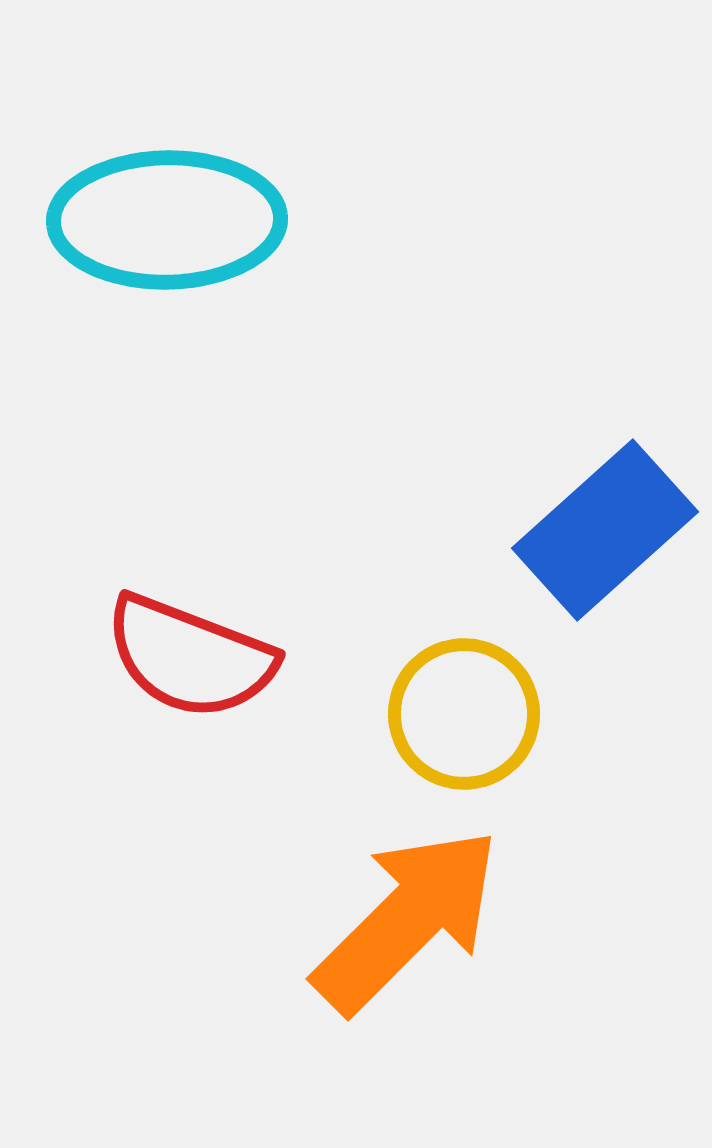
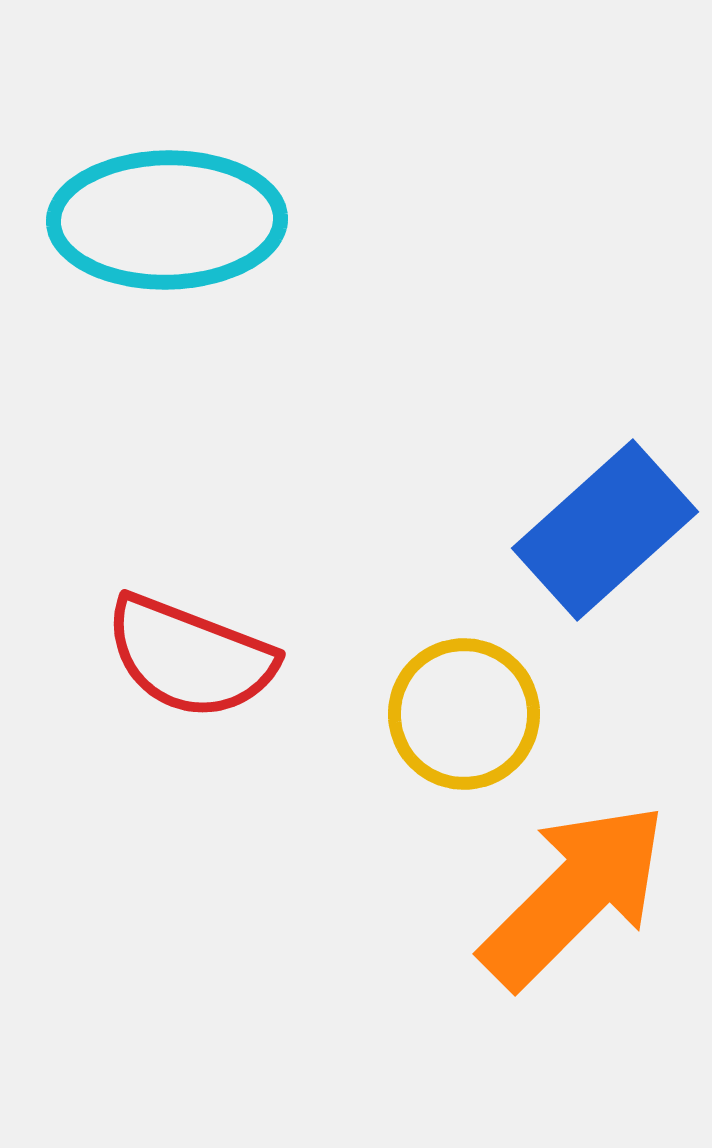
orange arrow: moved 167 px right, 25 px up
